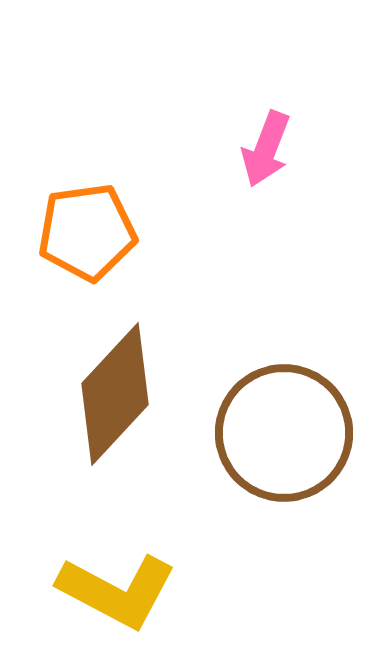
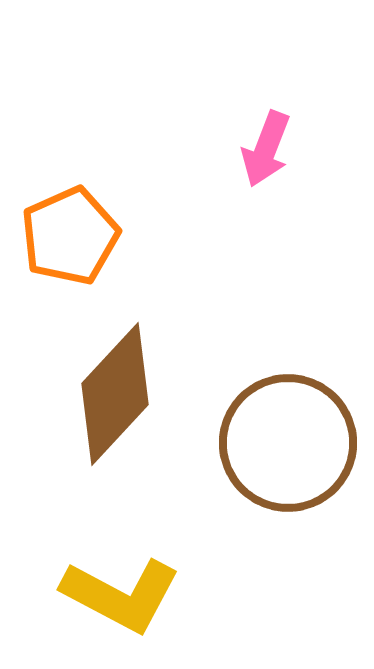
orange pentagon: moved 17 px left, 4 px down; rotated 16 degrees counterclockwise
brown circle: moved 4 px right, 10 px down
yellow L-shape: moved 4 px right, 4 px down
